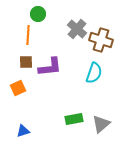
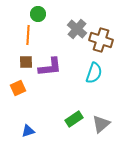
green rectangle: rotated 24 degrees counterclockwise
blue triangle: moved 5 px right
